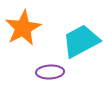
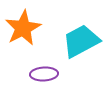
purple ellipse: moved 6 px left, 2 px down
